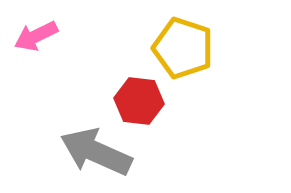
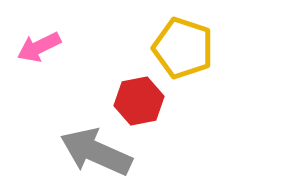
pink arrow: moved 3 px right, 11 px down
red hexagon: rotated 18 degrees counterclockwise
